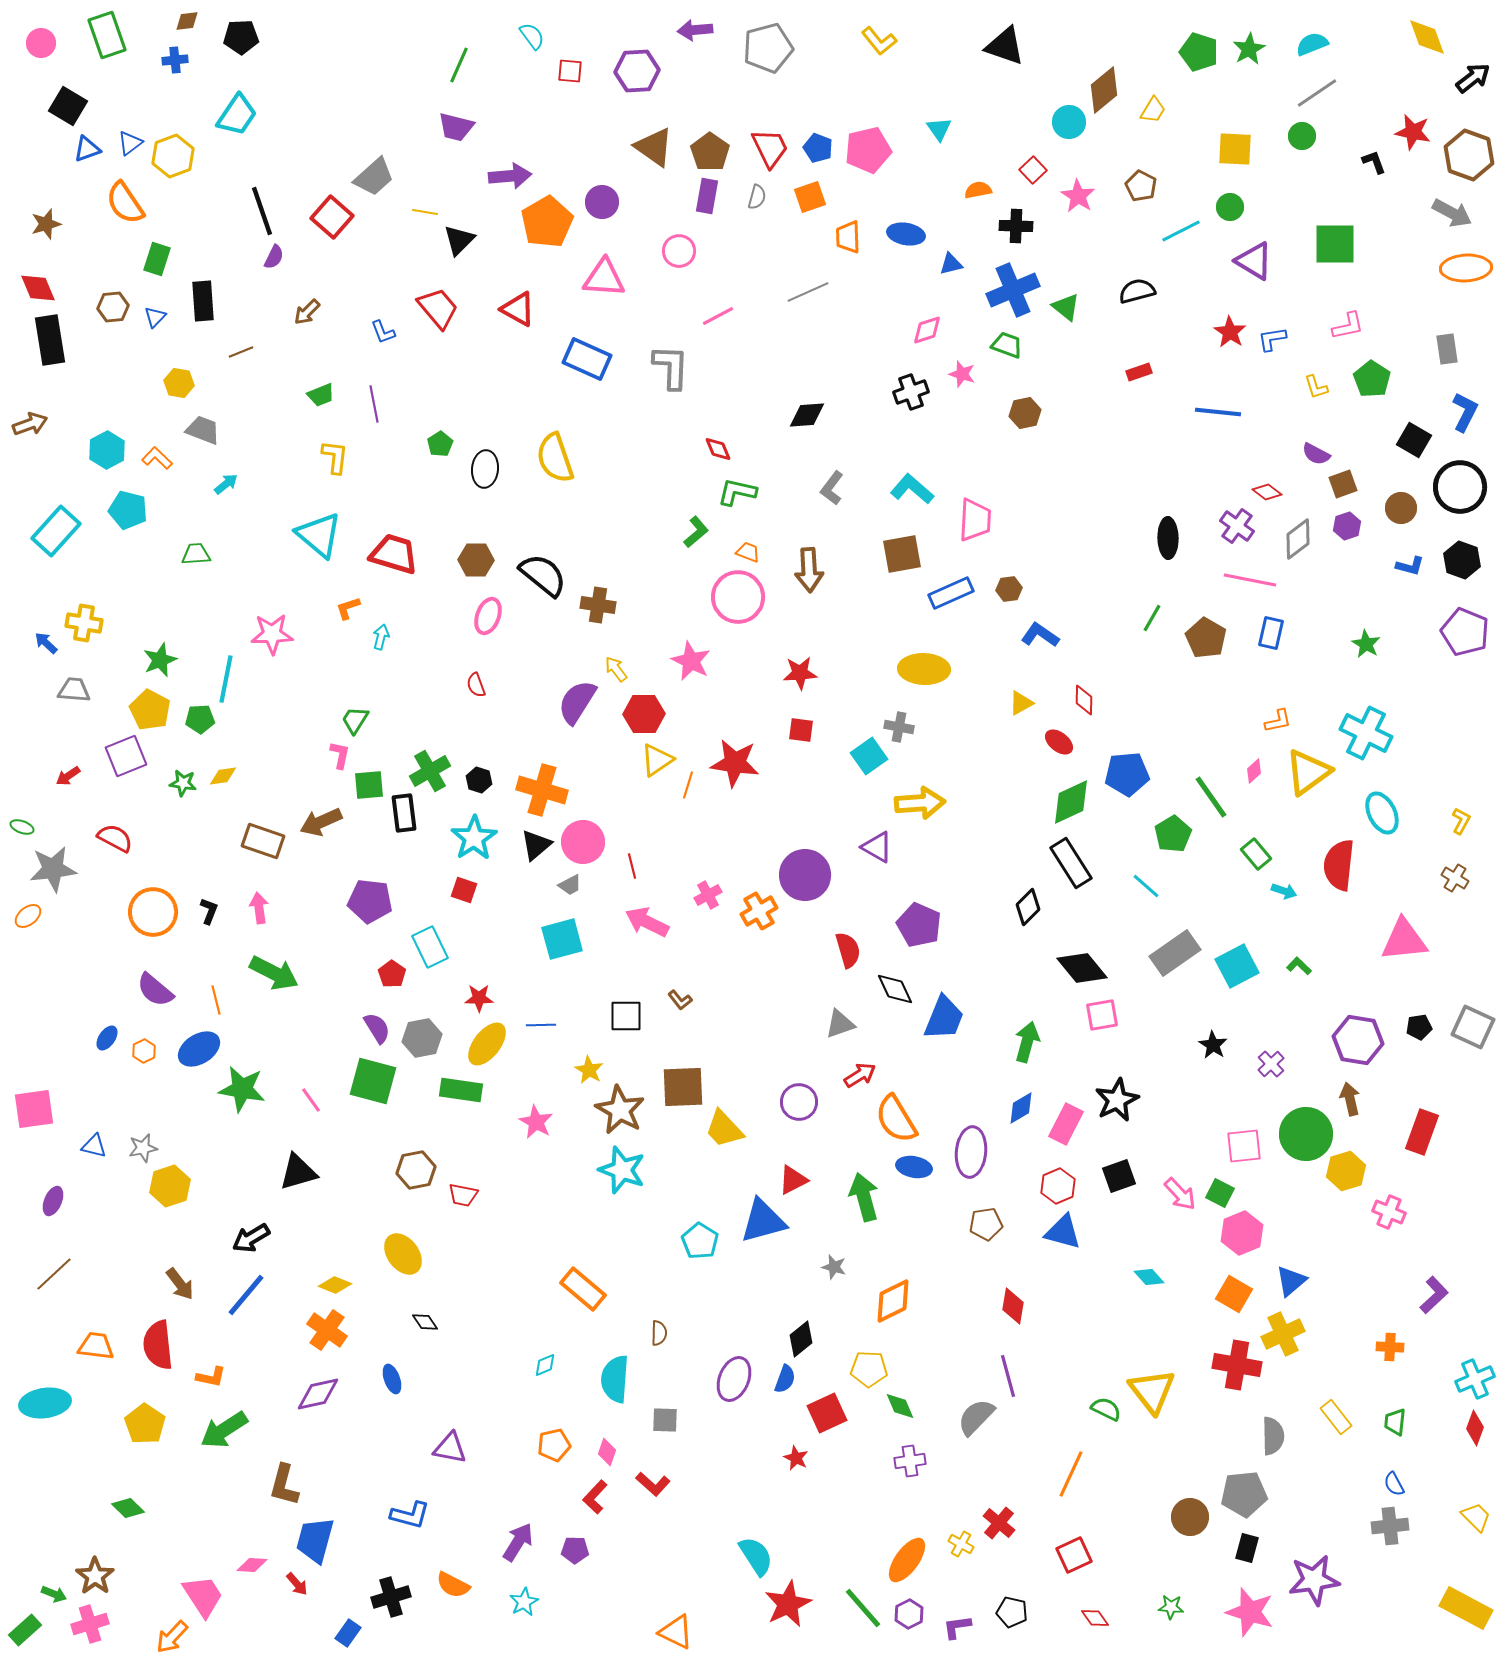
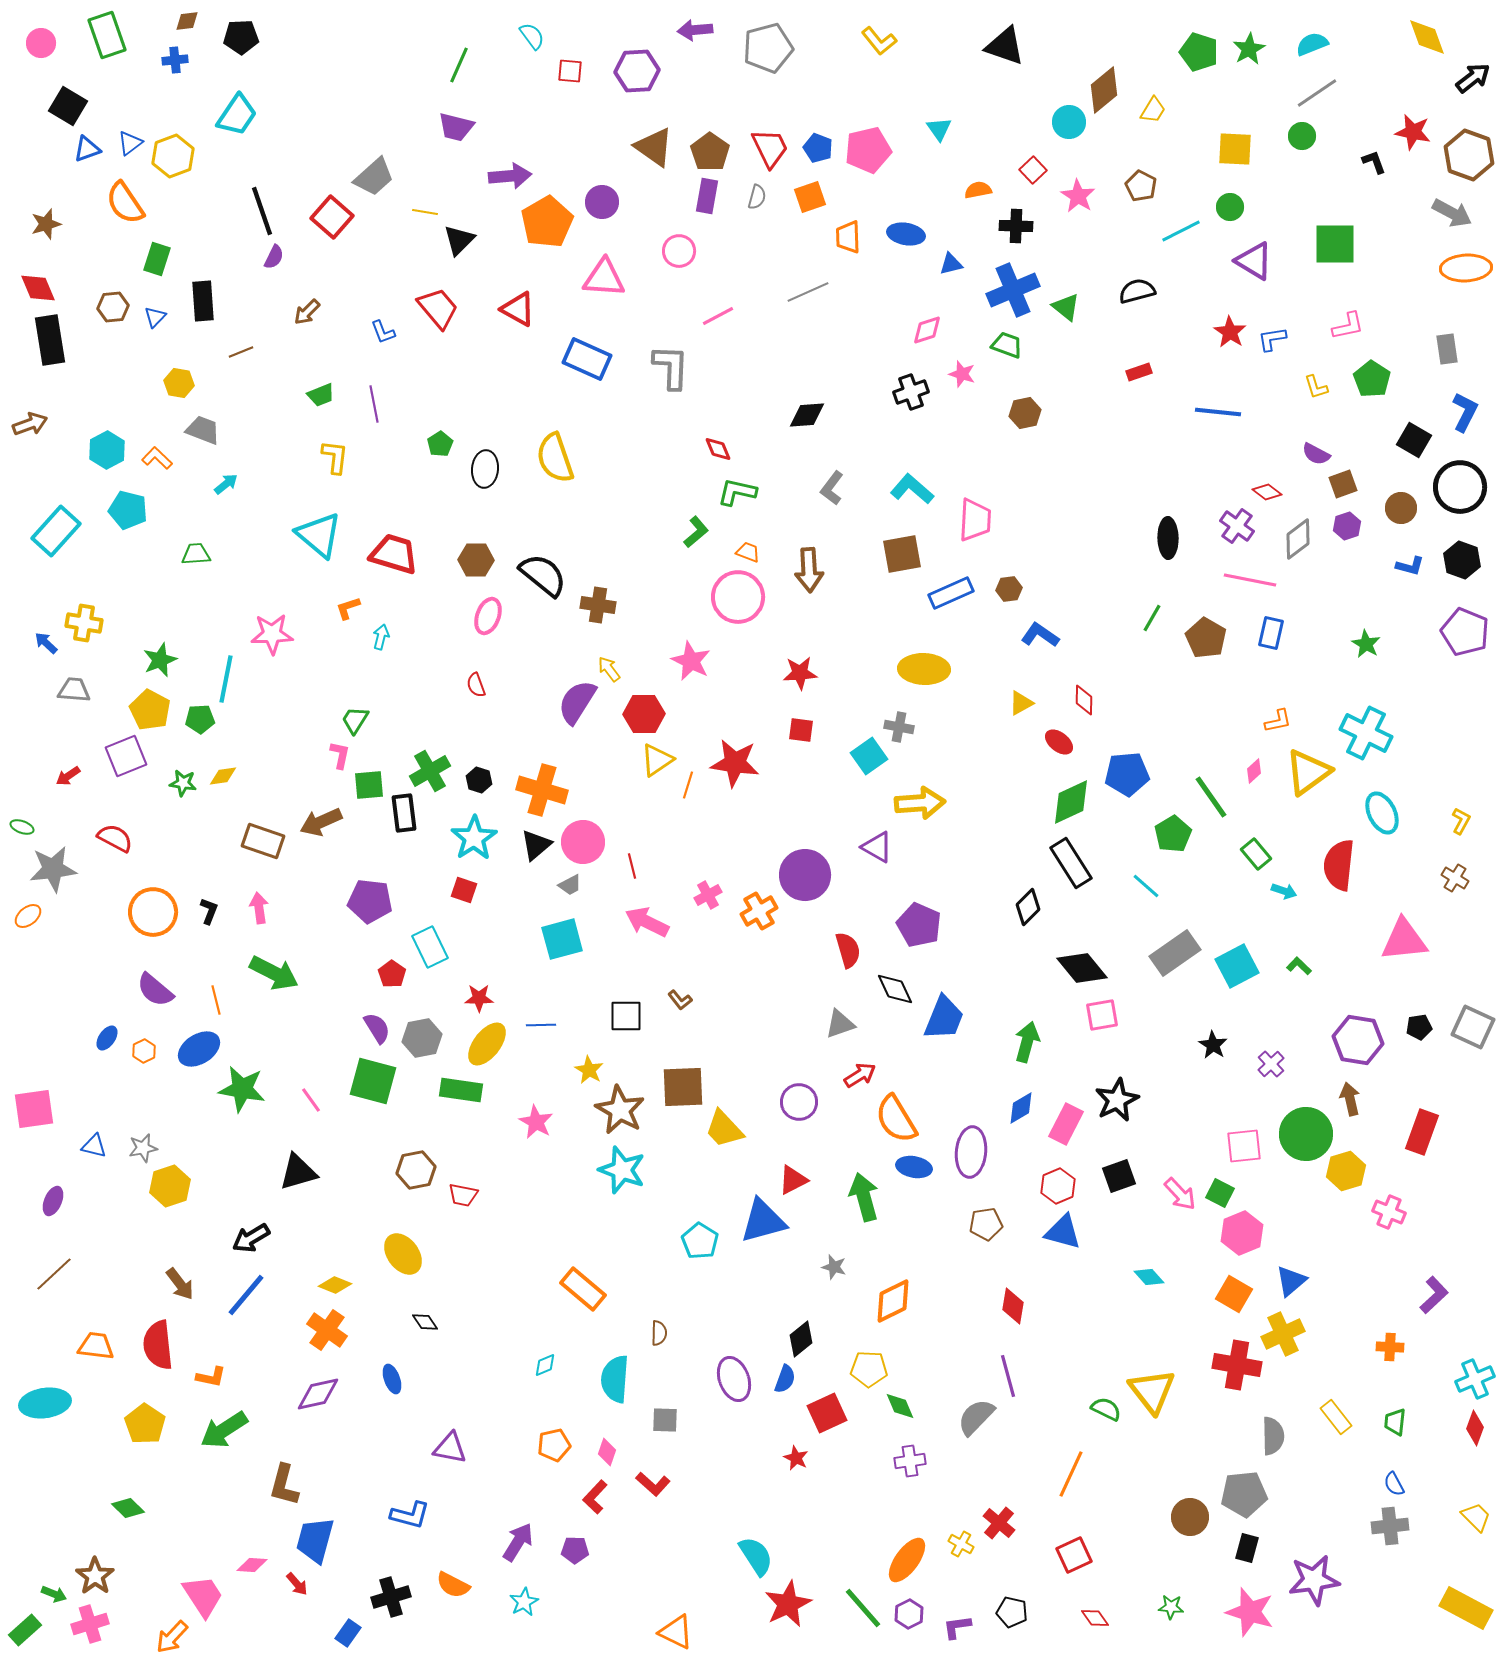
yellow arrow at (616, 669): moved 7 px left
purple ellipse at (734, 1379): rotated 42 degrees counterclockwise
